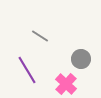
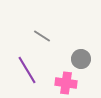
gray line: moved 2 px right
pink cross: moved 1 px up; rotated 35 degrees counterclockwise
